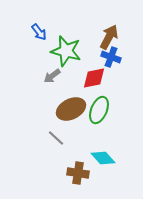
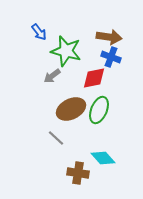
brown arrow: rotated 70 degrees clockwise
